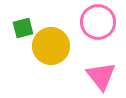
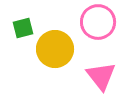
yellow circle: moved 4 px right, 3 px down
